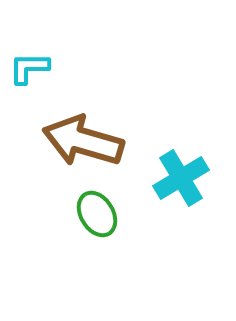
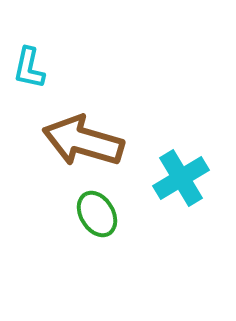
cyan L-shape: rotated 78 degrees counterclockwise
